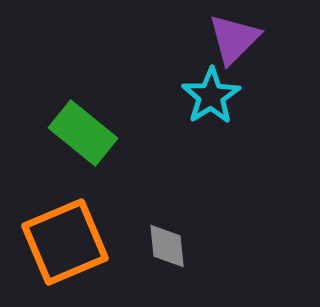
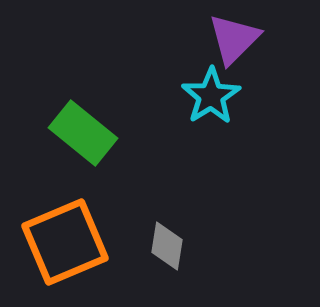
gray diamond: rotated 15 degrees clockwise
